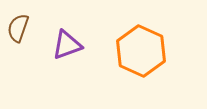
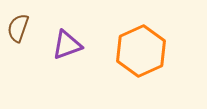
orange hexagon: rotated 12 degrees clockwise
